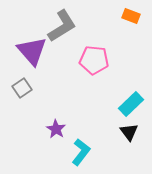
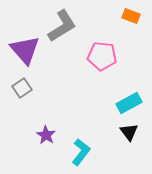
purple triangle: moved 7 px left, 1 px up
pink pentagon: moved 8 px right, 4 px up
cyan rectangle: moved 2 px left, 1 px up; rotated 15 degrees clockwise
purple star: moved 10 px left, 6 px down
